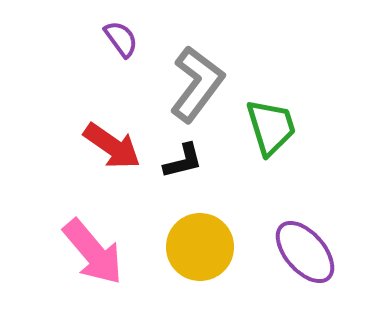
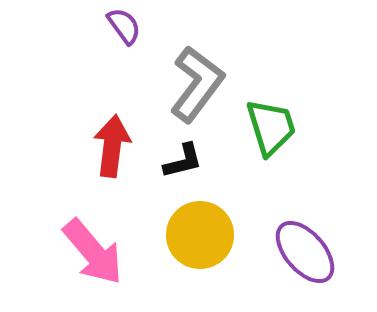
purple semicircle: moved 3 px right, 13 px up
red arrow: rotated 118 degrees counterclockwise
yellow circle: moved 12 px up
